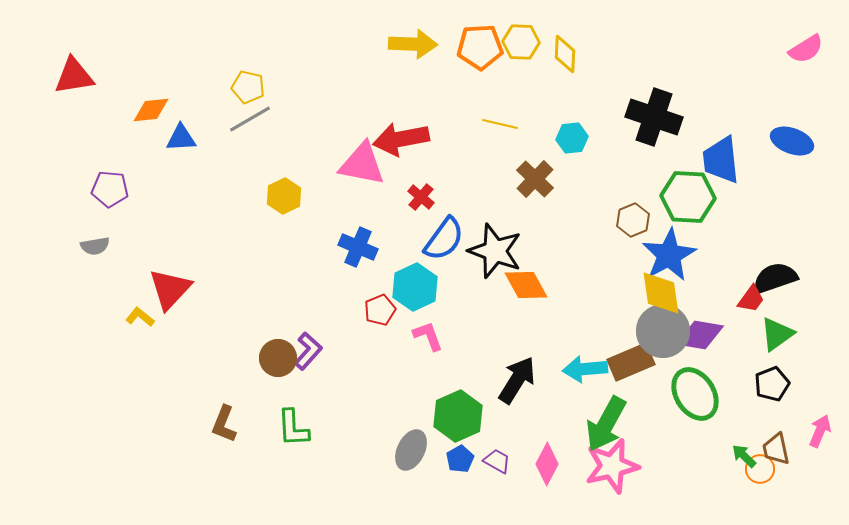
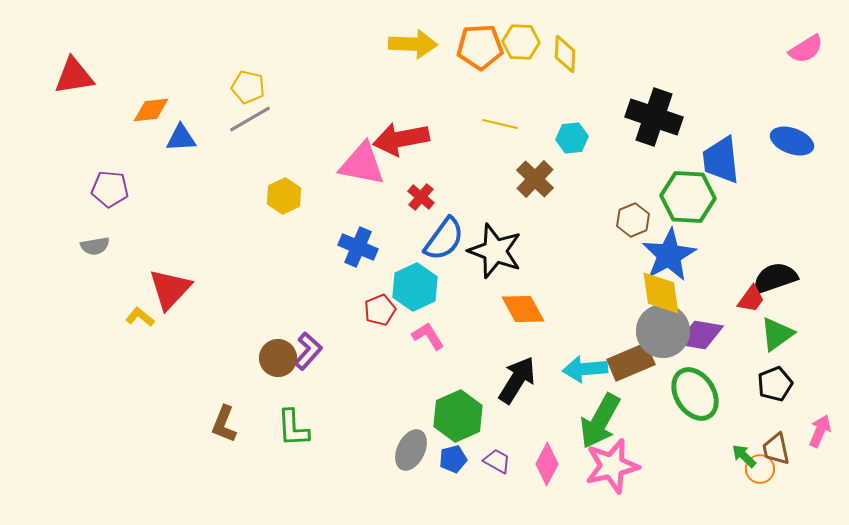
orange diamond at (526, 285): moved 3 px left, 24 px down
pink L-shape at (428, 336): rotated 12 degrees counterclockwise
black pentagon at (772, 384): moved 3 px right
green arrow at (606, 424): moved 6 px left, 3 px up
blue pentagon at (460, 459): moved 7 px left; rotated 16 degrees clockwise
